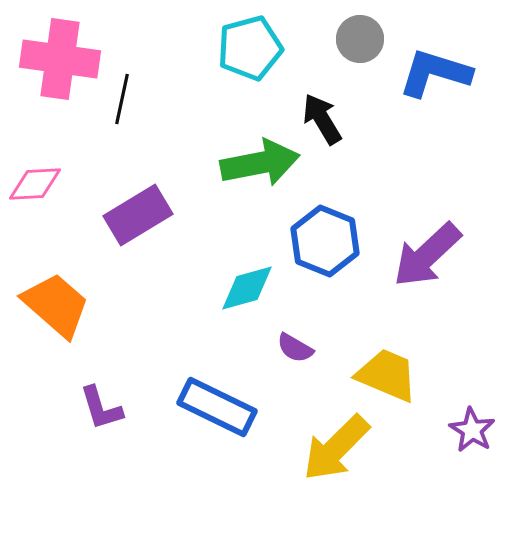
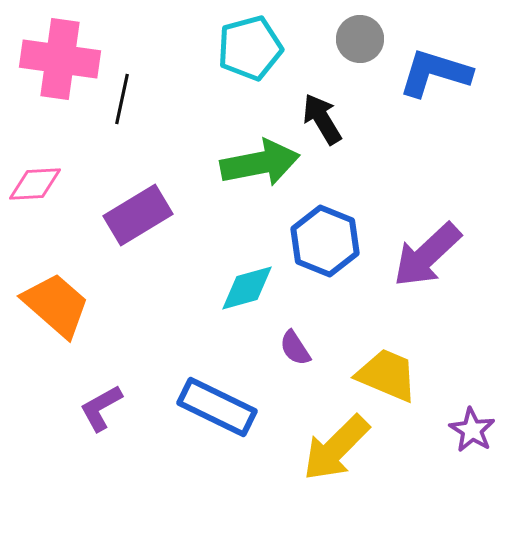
purple semicircle: rotated 27 degrees clockwise
purple L-shape: rotated 78 degrees clockwise
